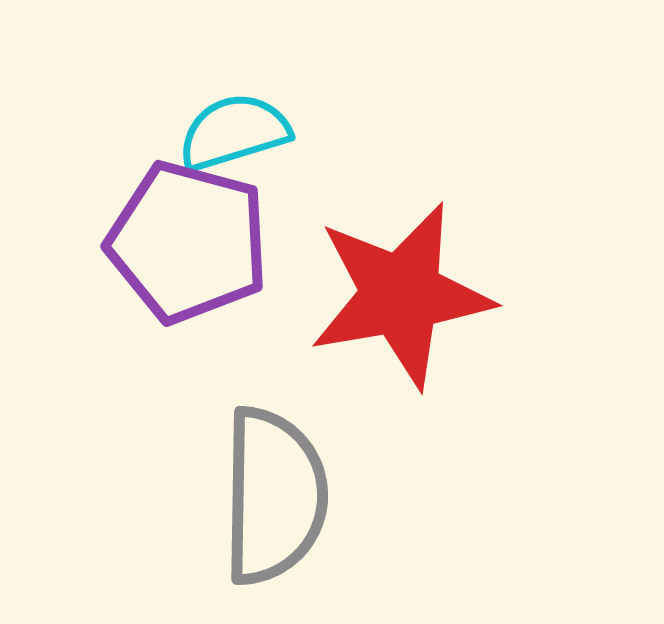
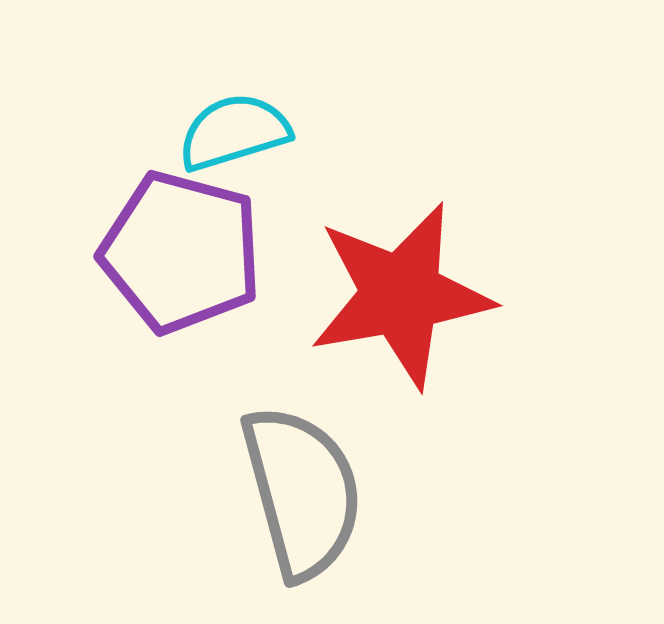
purple pentagon: moved 7 px left, 10 px down
gray semicircle: moved 28 px right, 4 px up; rotated 16 degrees counterclockwise
